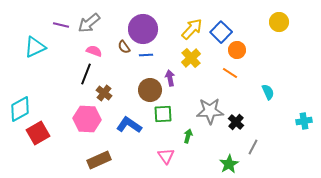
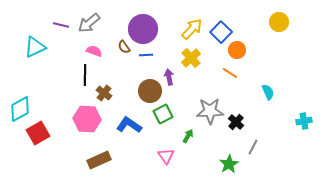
black line: moved 1 px left, 1 px down; rotated 20 degrees counterclockwise
purple arrow: moved 1 px left, 1 px up
brown circle: moved 1 px down
green square: rotated 24 degrees counterclockwise
green arrow: rotated 16 degrees clockwise
